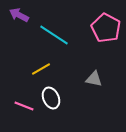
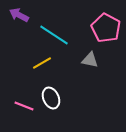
yellow line: moved 1 px right, 6 px up
gray triangle: moved 4 px left, 19 px up
